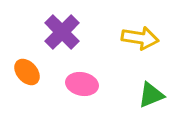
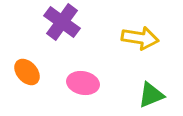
purple cross: moved 10 px up; rotated 9 degrees counterclockwise
pink ellipse: moved 1 px right, 1 px up
